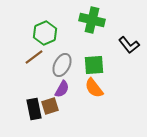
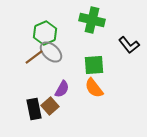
gray ellipse: moved 11 px left, 13 px up; rotated 75 degrees counterclockwise
brown square: rotated 24 degrees counterclockwise
